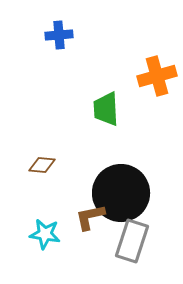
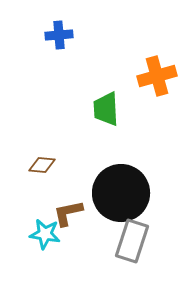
brown L-shape: moved 22 px left, 4 px up
